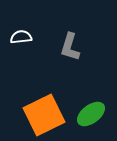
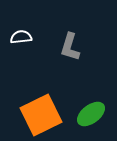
orange square: moved 3 px left
